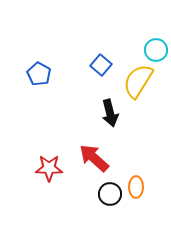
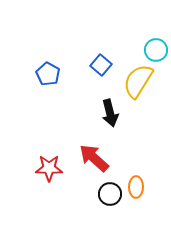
blue pentagon: moved 9 px right
